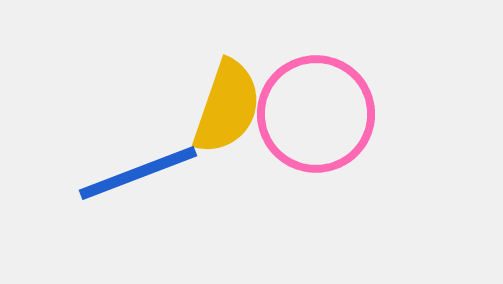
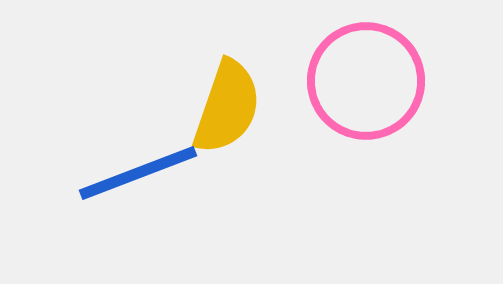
pink circle: moved 50 px right, 33 px up
